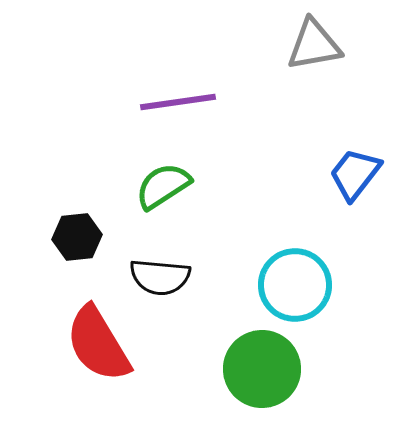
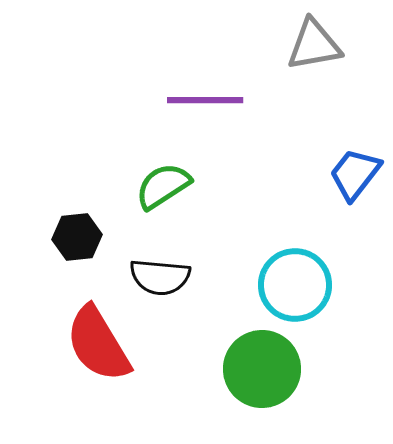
purple line: moved 27 px right, 2 px up; rotated 8 degrees clockwise
